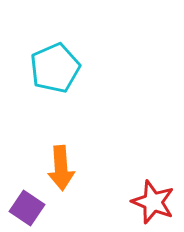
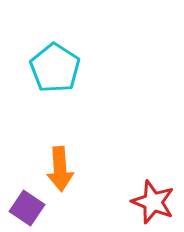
cyan pentagon: rotated 15 degrees counterclockwise
orange arrow: moved 1 px left, 1 px down
